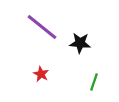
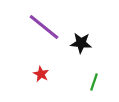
purple line: moved 2 px right
black star: moved 1 px right
